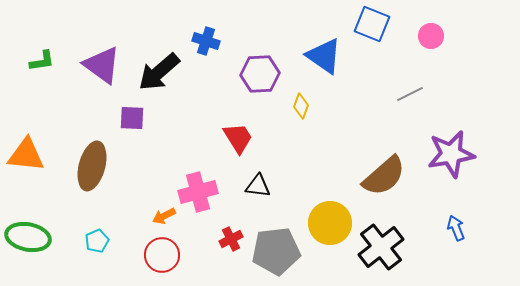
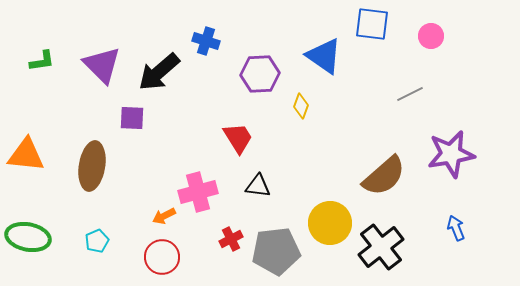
blue square: rotated 15 degrees counterclockwise
purple triangle: rotated 9 degrees clockwise
brown ellipse: rotated 6 degrees counterclockwise
red circle: moved 2 px down
